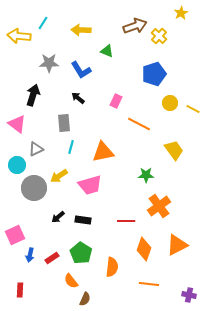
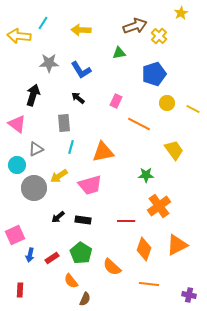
green triangle at (107, 51): moved 12 px right, 2 px down; rotated 32 degrees counterclockwise
yellow circle at (170, 103): moved 3 px left
orange semicircle at (112, 267): rotated 126 degrees clockwise
